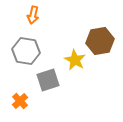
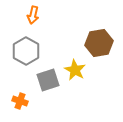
brown hexagon: moved 1 px left, 2 px down
gray hexagon: rotated 20 degrees clockwise
yellow star: moved 10 px down
orange cross: rotated 28 degrees counterclockwise
